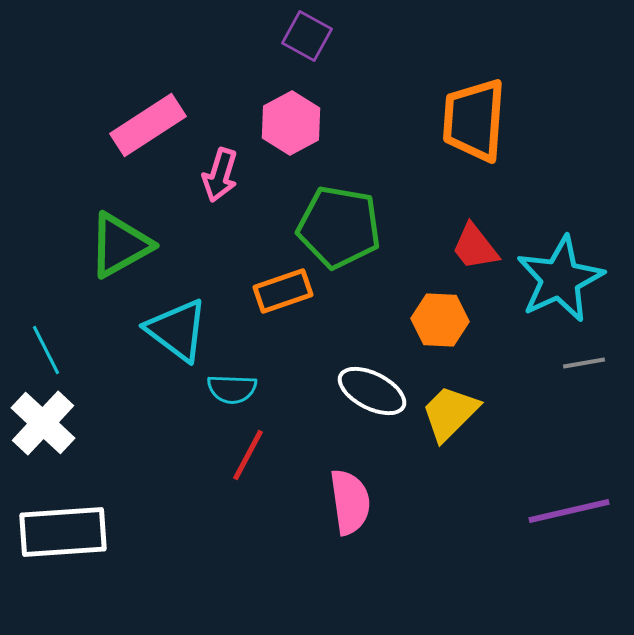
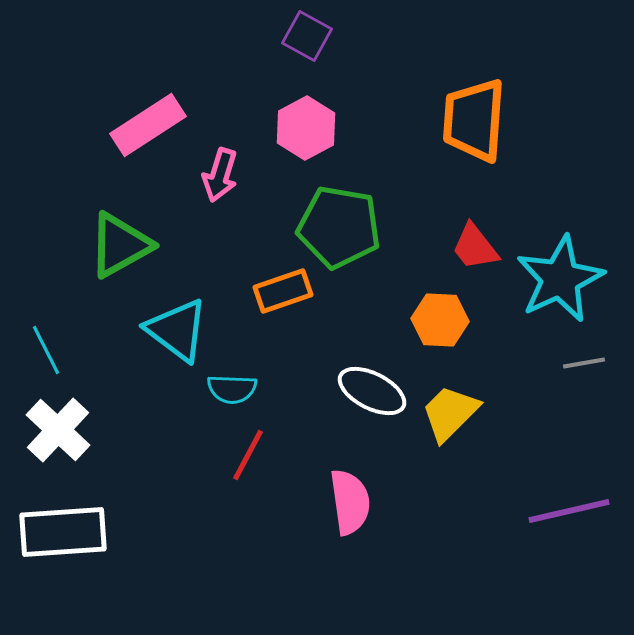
pink hexagon: moved 15 px right, 5 px down
white cross: moved 15 px right, 7 px down
